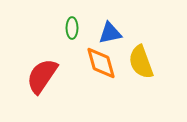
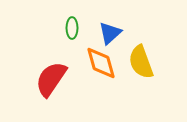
blue triangle: rotated 30 degrees counterclockwise
red semicircle: moved 9 px right, 3 px down
